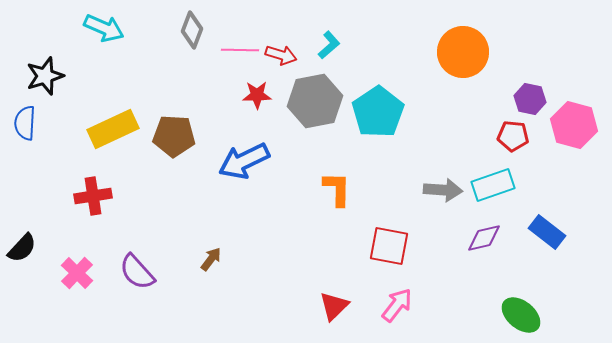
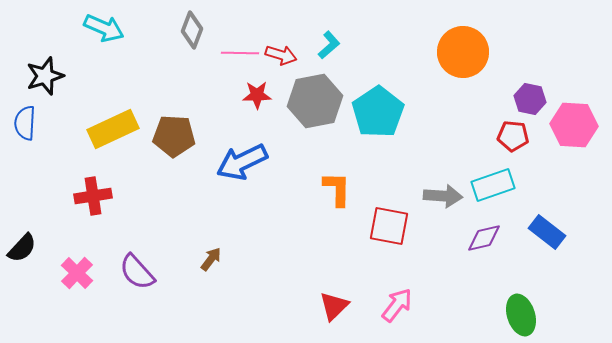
pink line: moved 3 px down
pink hexagon: rotated 12 degrees counterclockwise
blue arrow: moved 2 px left, 1 px down
gray arrow: moved 6 px down
red square: moved 20 px up
green ellipse: rotated 33 degrees clockwise
